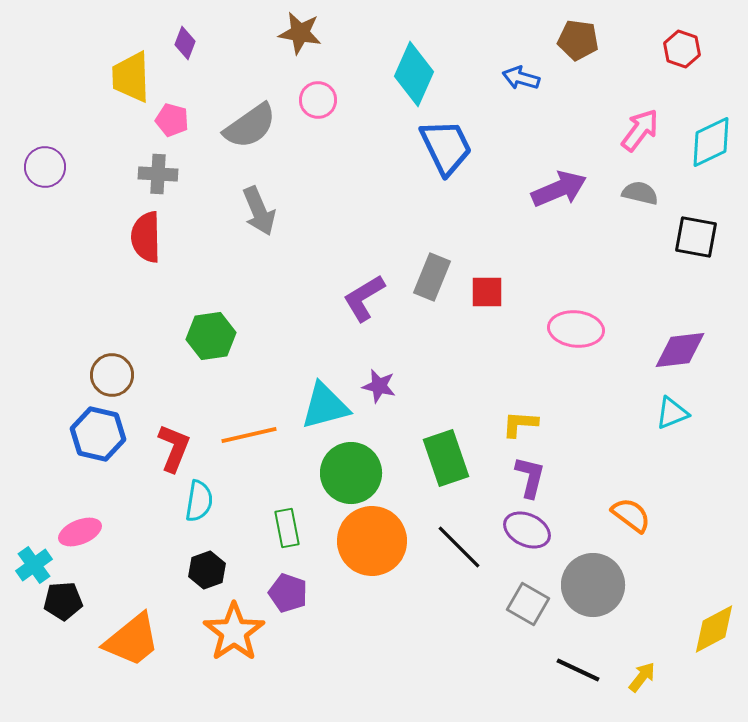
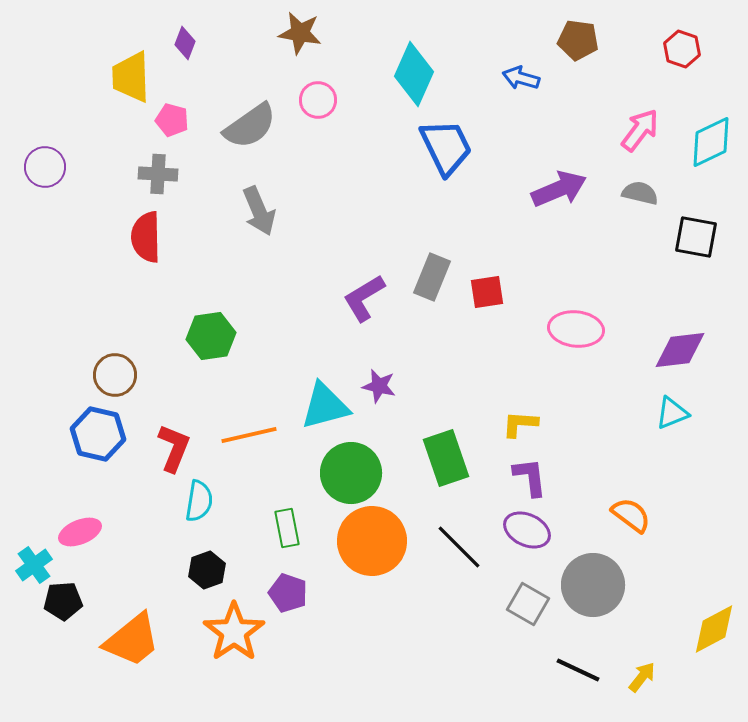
red square at (487, 292): rotated 9 degrees counterclockwise
brown circle at (112, 375): moved 3 px right
purple L-shape at (530, 477): rotated 21 degrees counterclockwise
